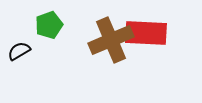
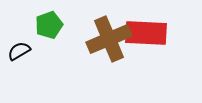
brown cross: moved 2 px left, 1 px up
